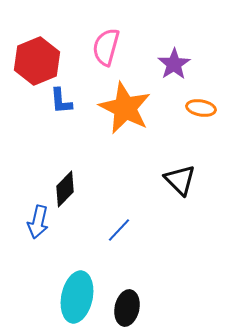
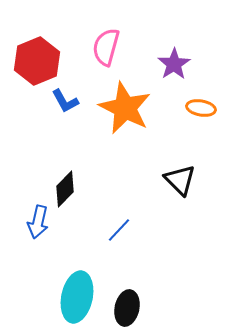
blue L-shape: moved 4 px right; rotated 24 degrees counterclockwise
